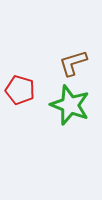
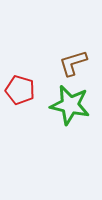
green star: rotated 9 degrees counterclockwise
